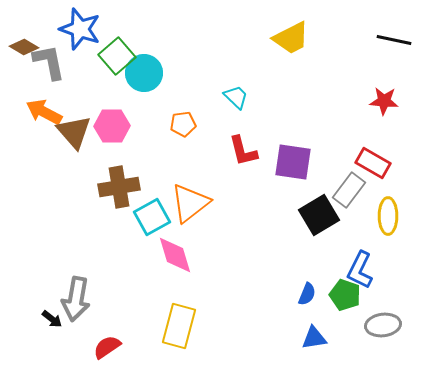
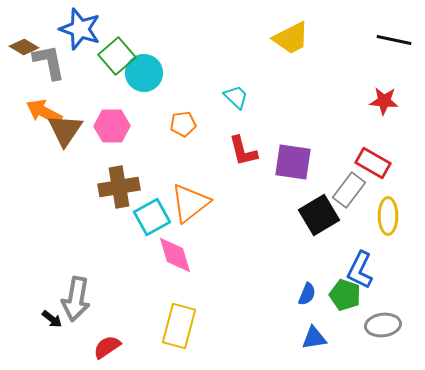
brown triangle: moved 9 px left, 2 px up; rotated 15 degrees clockwise
